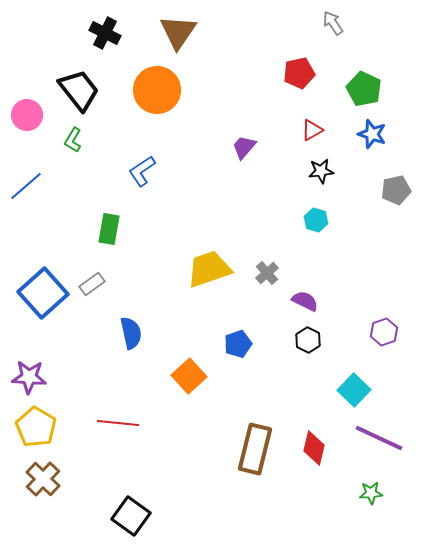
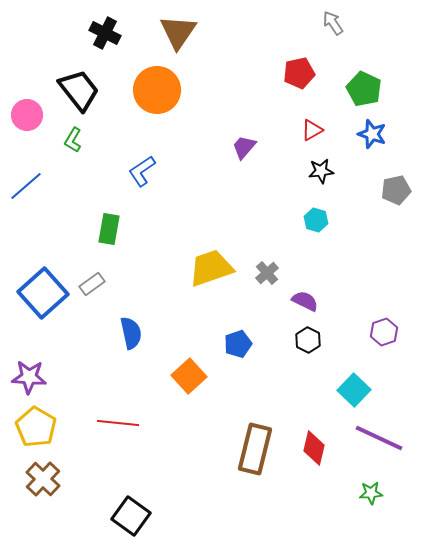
yellow trapezoid: moved 2 px right, 1 px up
